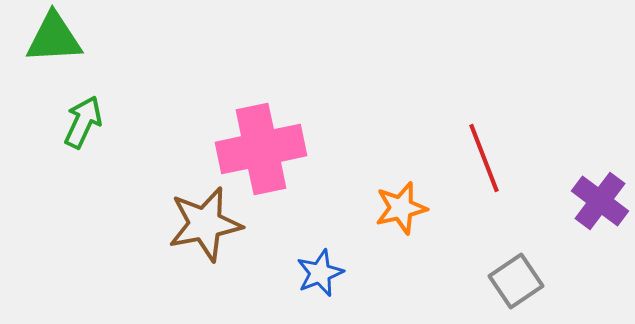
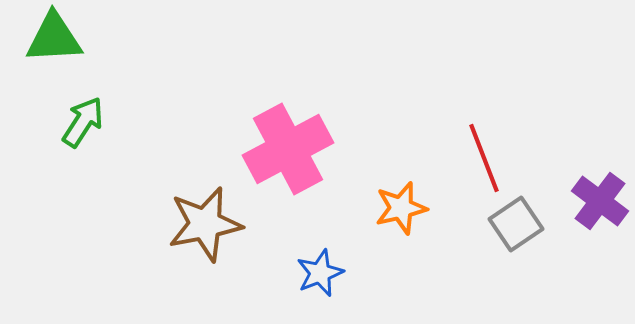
green arrow: rotated 8 degrees clockwise
pink cross: moved 27 px right; rotated 16 degrees counterclockwise
gray square: moved 57 px up
